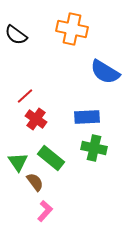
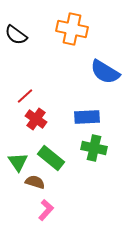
brown semicircle: rotated 36 degrees counterclockwise
pink L-shape: moved 1 px right, 1 px up
